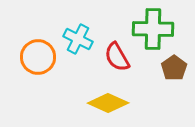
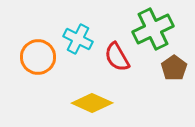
green cross: rotated 27 degrees counterclockwise
yellow diamond: moved 16 px left
